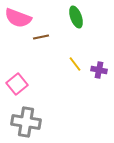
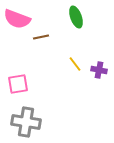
pink semicircle: moved 1 px left, 1 px down
pink square: moved 1 px right; rotated 30 degrees clockwise
